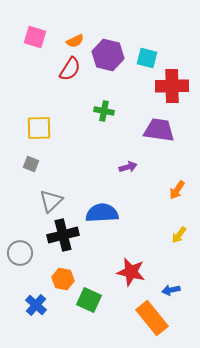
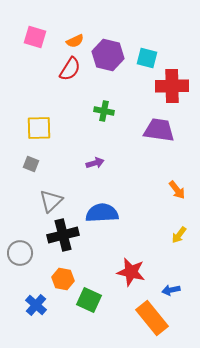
purple arrow: moved 33 px left, 4 px up
orange arrow: rotated 72 degrees counterclockwise
